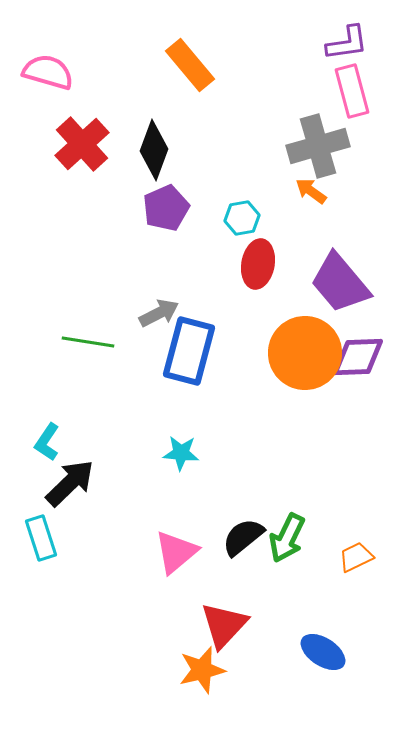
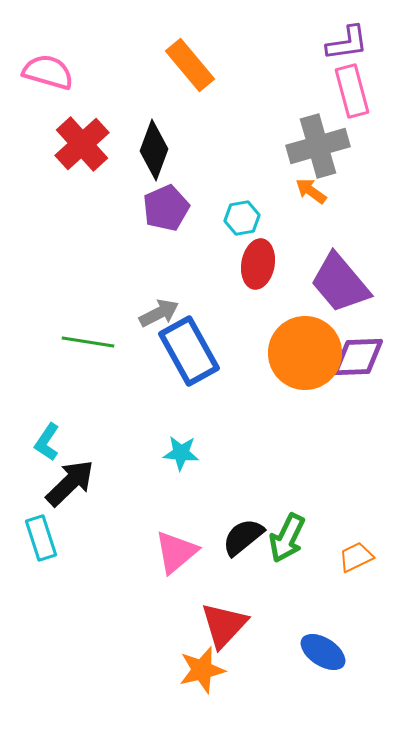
blue rectangle: rotated 44 degrees counterclockwise
